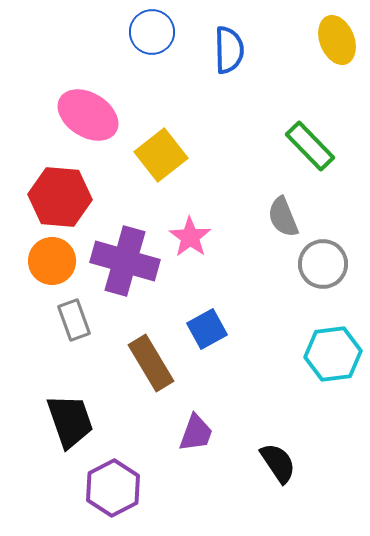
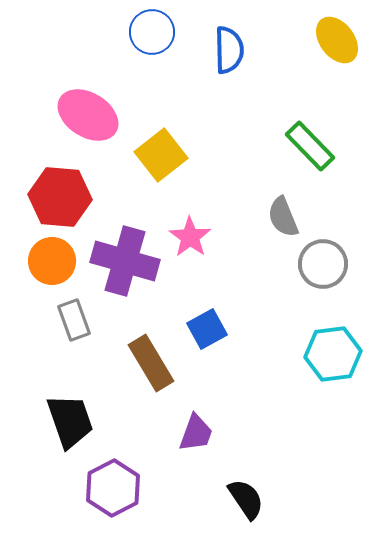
yellow ellipse: rotated 15 degrees counterclockwise
black semicircle: moved 32 px left, 36 px down
